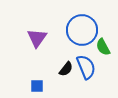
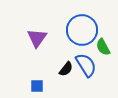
blue semicircle: moved 2 px up; rotated 10 degrees counterclockwise
